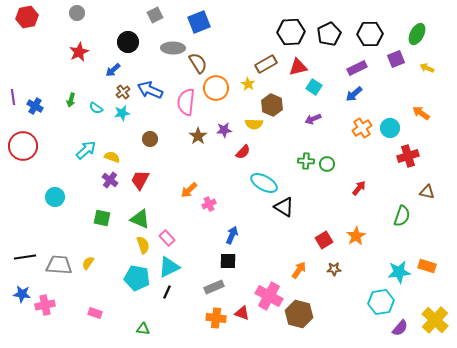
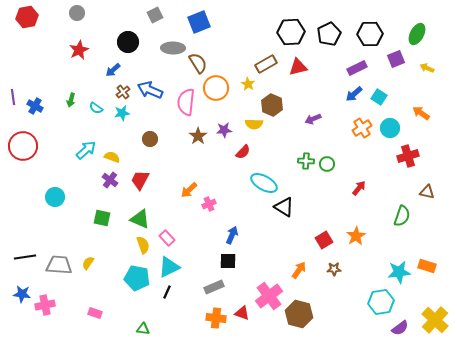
red star at (79, 52): moved 2 px up
cyan square at (314, 87): moved 65 px right, 10 px down
pink cross at (269, 296): rotated 24 degrees clockwise
purple semicircle at (400, 328): rotated 12 degrees clockwise
